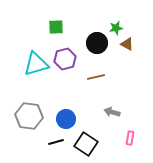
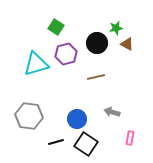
green square: rotated 35 degrees clockwise
purple hexagon: moved 1 px right, 5 px up
blue circle: moved 11 px right
